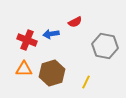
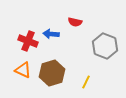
red semicircle: rotated 40 degrees clockwise
blue arrow: rotated 14 degrees clockwise
red cross: moved 1 px right, 1 px down
gray hexagon: rotated 10 degrees clockwise
orange triangle: moved 1 px left, 1 px down; rotated 24 degrees clockwise
